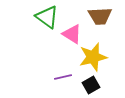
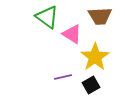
yellow star: moved 2 px right; rotated 20 degrees counterclockwise
